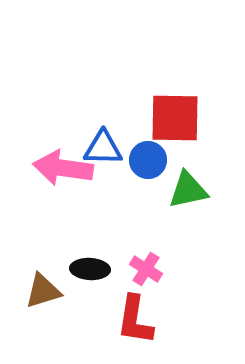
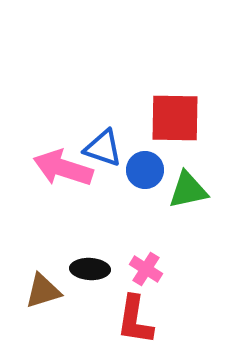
blue triangle: rotated 18 degrees clockwise
blue circle: moved 3 px left, 10 px down
pink arrow: rotated 10 degrees clockwise
